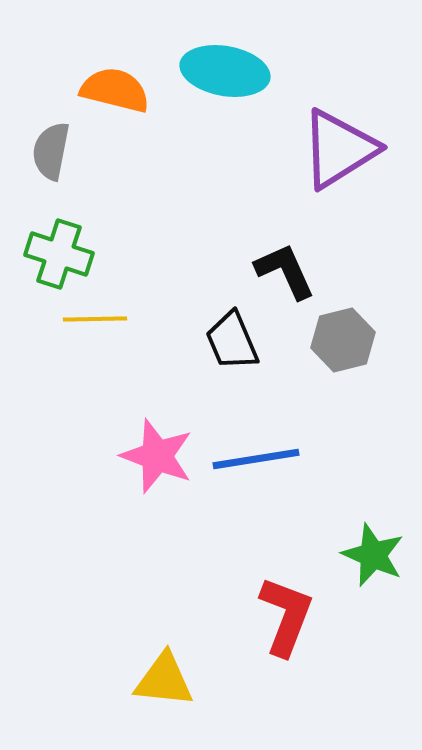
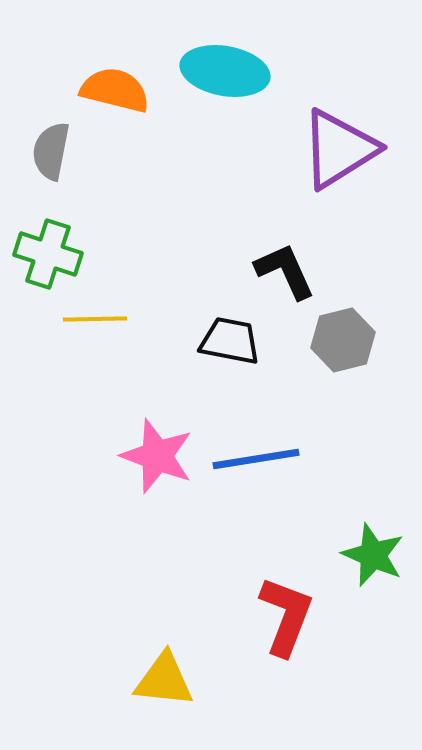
green cross: moved 11 px left
black trapezoid: moved 2 px left; rotated 124 degrees clockwise
